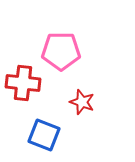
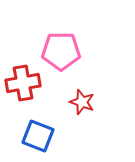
red cross: rotated 16 degrees counterclockwise
blue square: moved 6 px left, 1 px down
